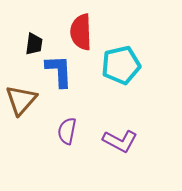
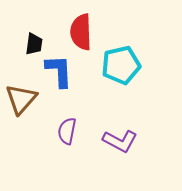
brown triangle: moved 1 px up
